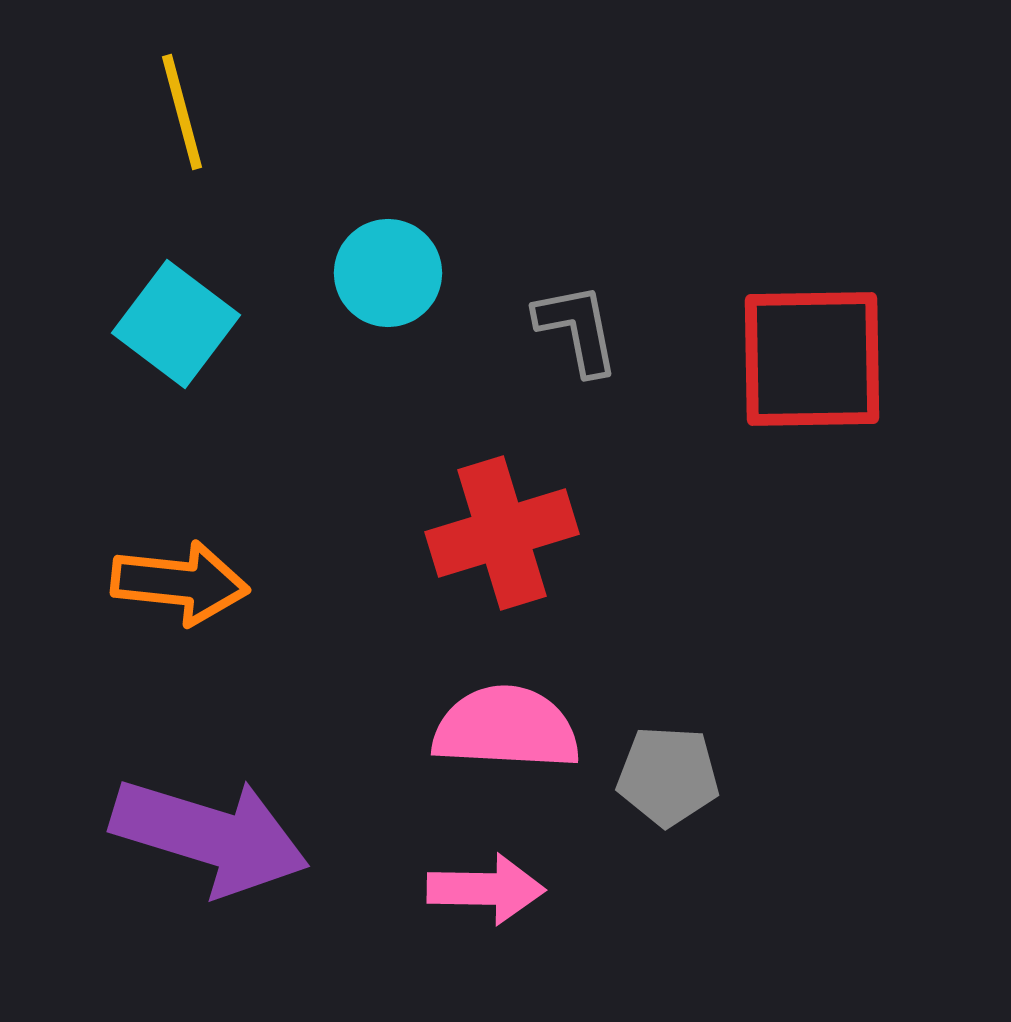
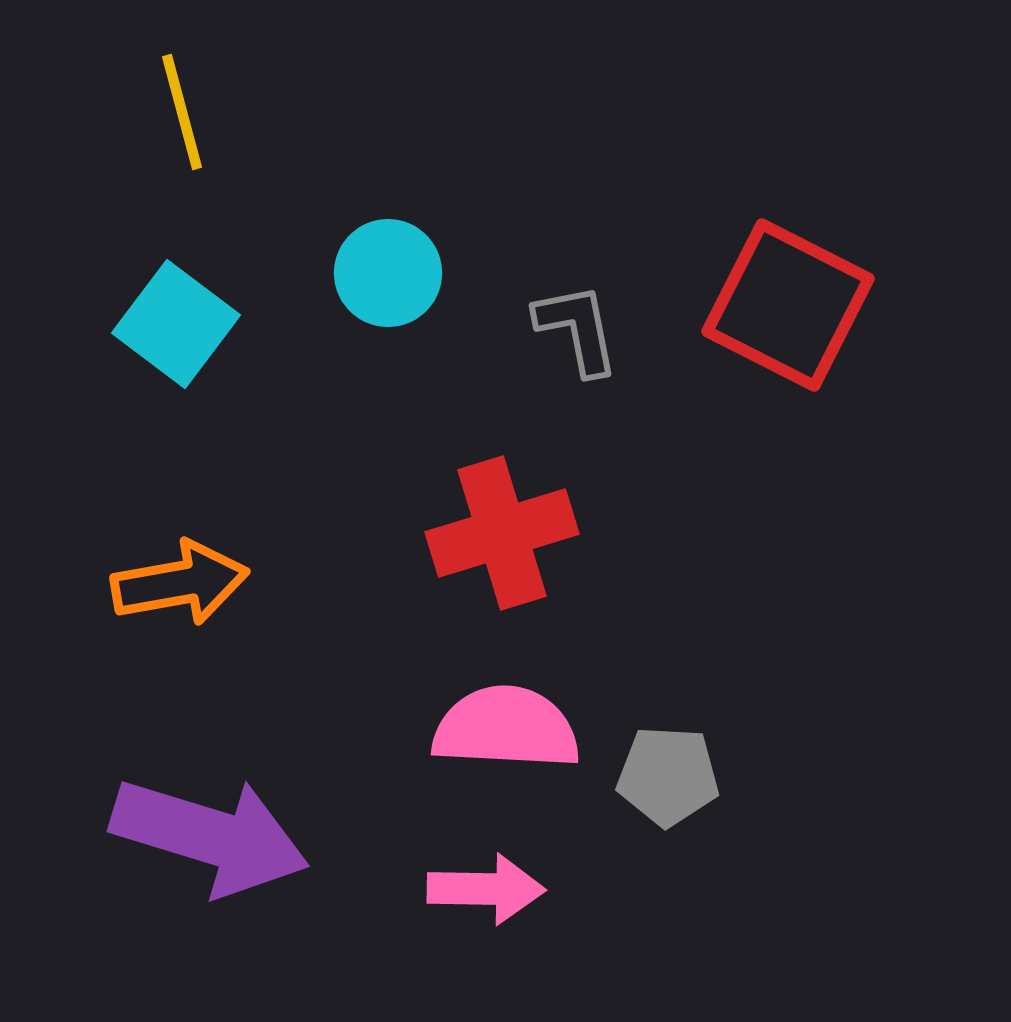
red square: moved 24 px left, 54 px up; rotated 28 degrees clockwise
orange arrow: rotated 16 degrees counterclockwise
